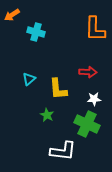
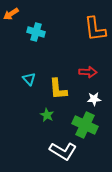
orange arrow: moved 1 px left, 1 px up
orange L-shape: rotated 8 degrees counterclockwise
cyan triangle: rotated 32 degrees counterclockwise
green cross: moved 2 px left, 1 px down
white L-shape: rotated 24 degrees clockwise
